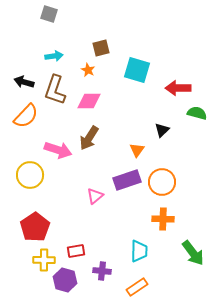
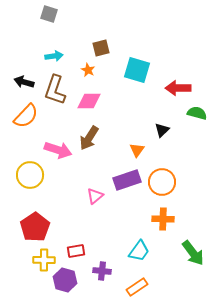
cyan trapezoid: rotated 35 degrees clockwise
